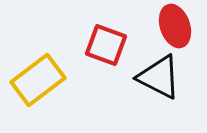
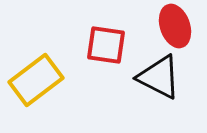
red square: rotated 12 degrees counterclockwise
yellow rectangle: moved 2 px left
